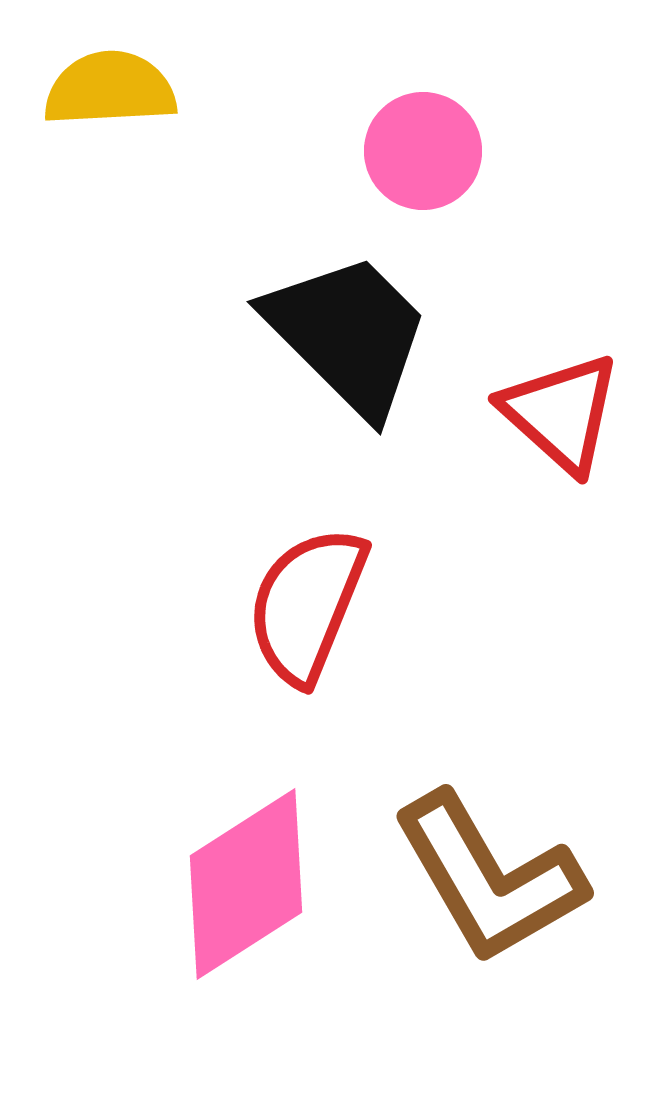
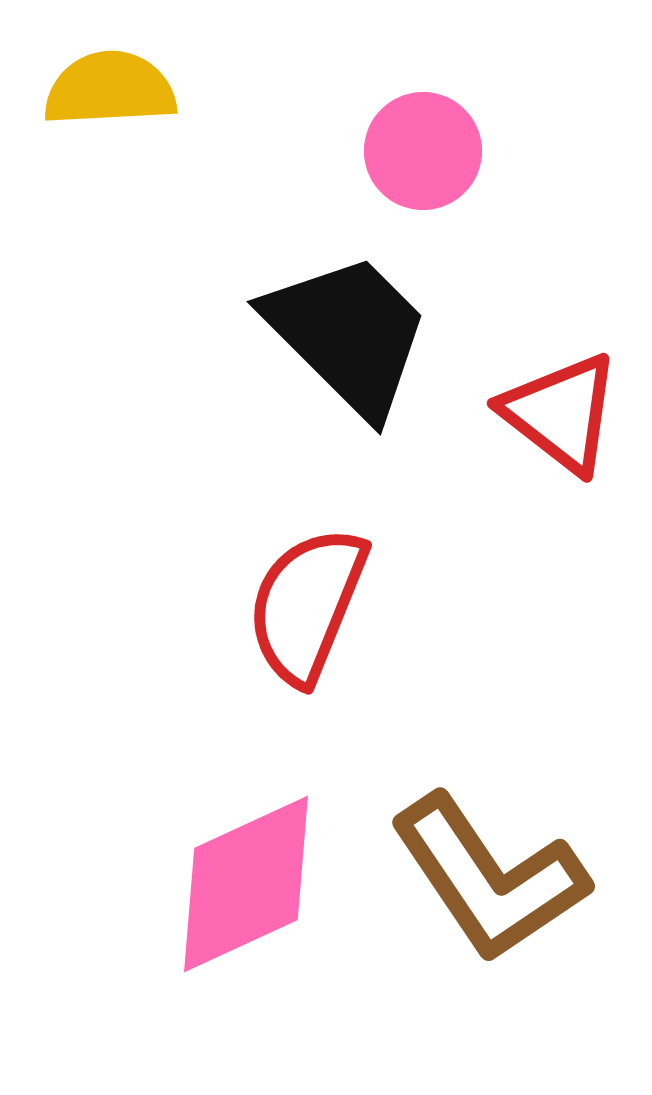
red triangle: rotated 4 degrees counterclockwise
brown L-shape: rotated 4 degrees counterclockwise
pink diamond: rotated 8 degrees clockwise
